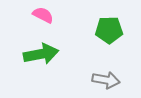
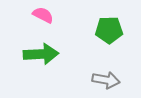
green arrow: rotated 8 degrees clockwise
